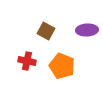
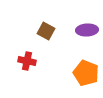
orange pentagon: moved 24 px right, 7 px down
